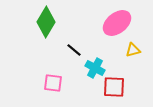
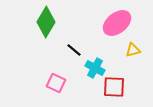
pink square: moved 3 px right; rotated 18 degrees clockwise
